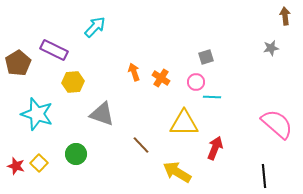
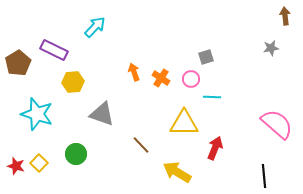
pink circle: moved 5 px left, 3 px up
